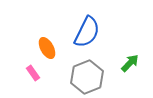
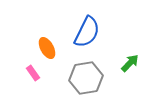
gray hexagon: moved 1 px left, 1 px down; rotated 12 degrees clockwise
